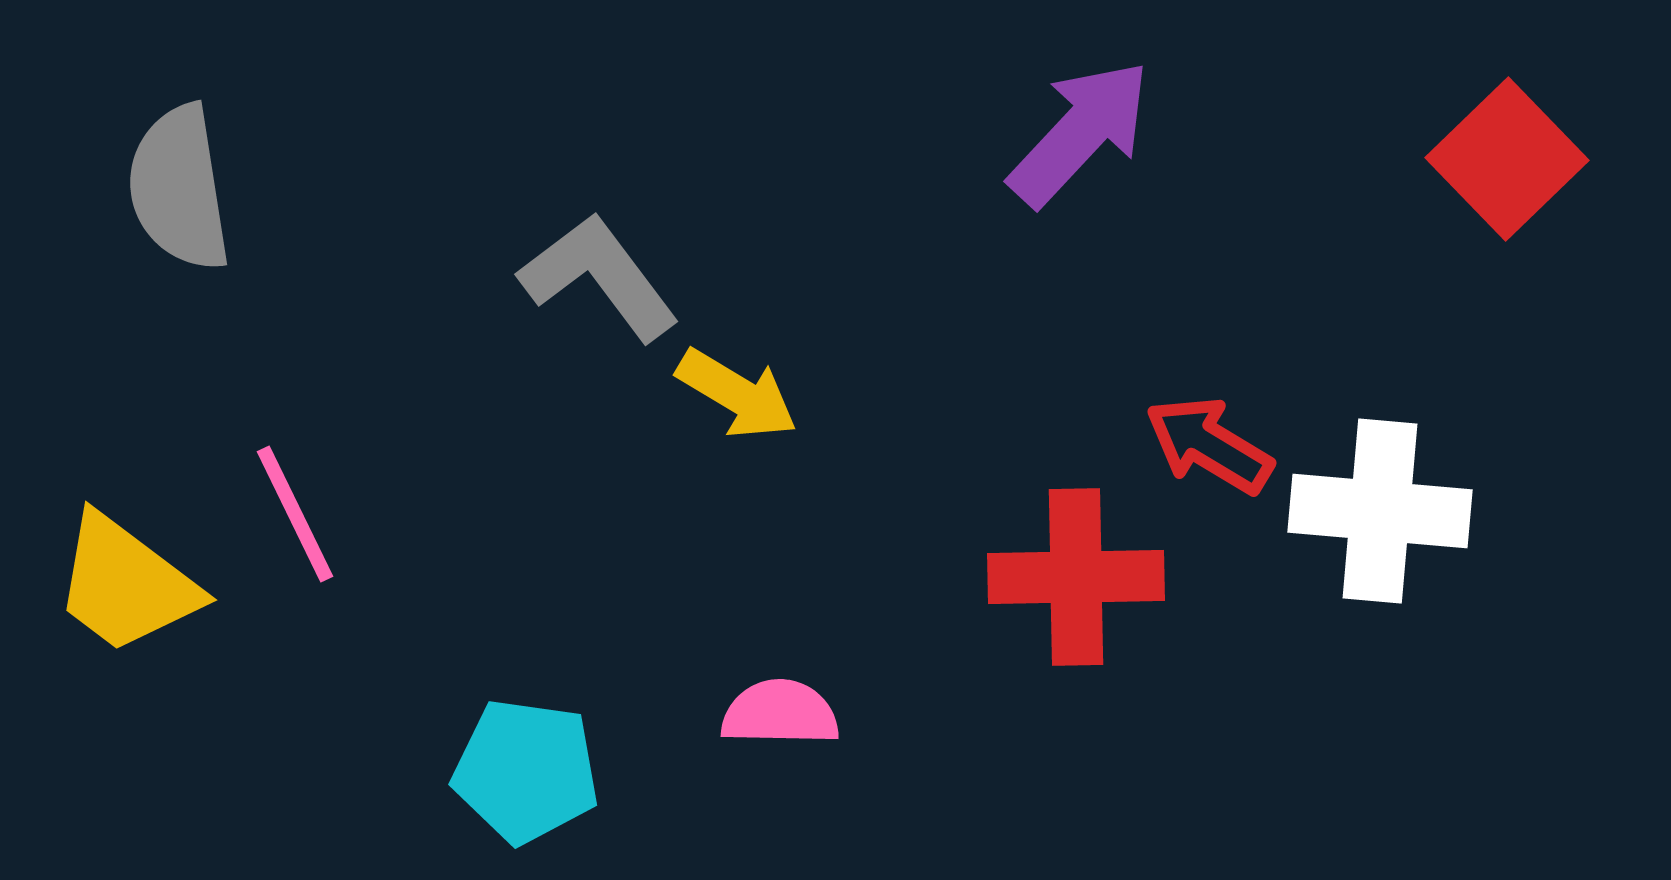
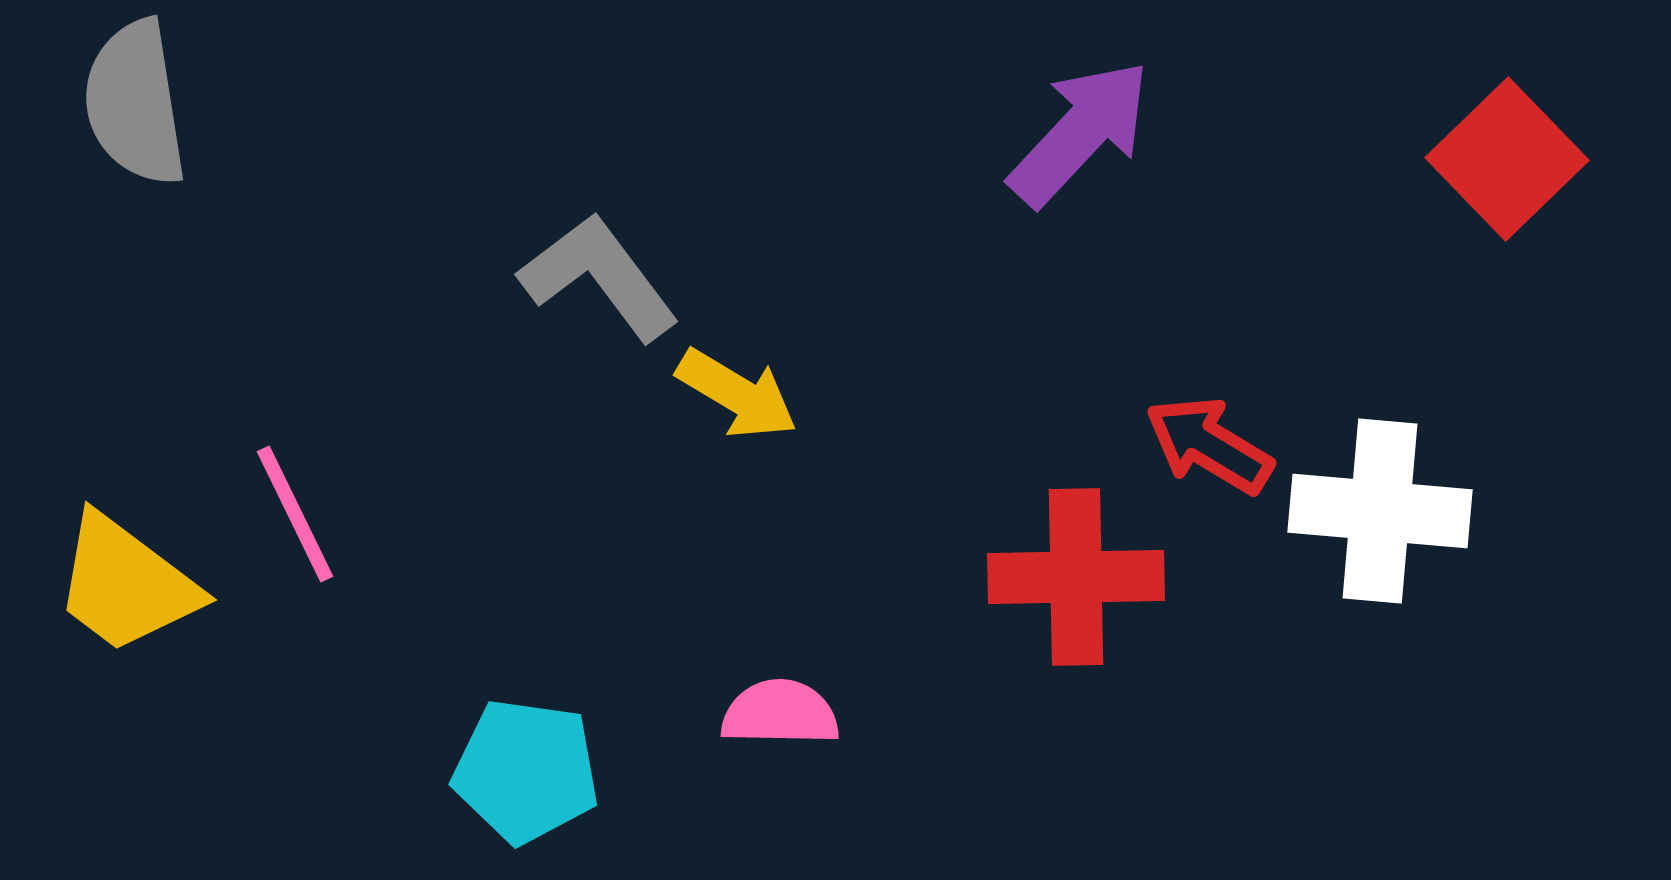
gray semicircle: moved 44 px left, 85 px up
